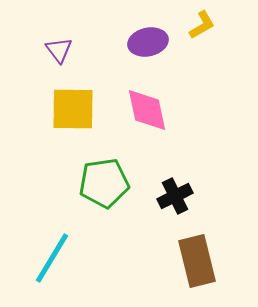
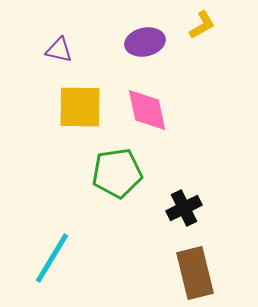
purple ellipse: moved 3 px left
purple triangle: rotated 40 degrees counterclockwise
yellow square: moved 7 px right, 2 px up
green pentagon: moved 13 px right, 10 px up
black cross: moved 9 px right, 12 px down
brown rectangle: moved 2 px left, 12 px down
